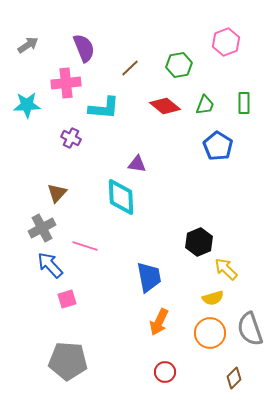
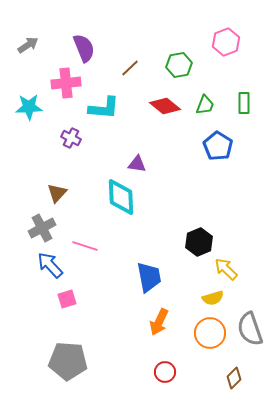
cyan star: moved 2 px right, 2 px down
